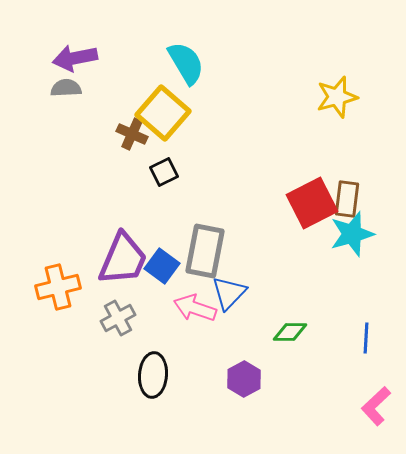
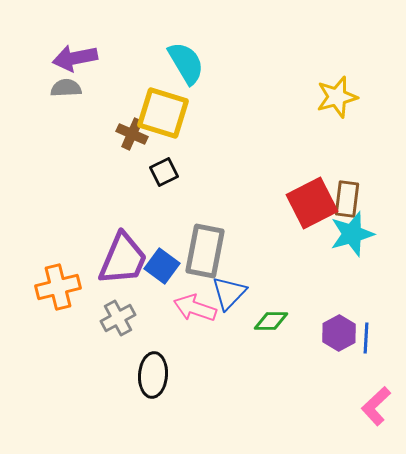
yellow square: rotated 24 degrees counterclockwise
green diamond: moved 19 px left, 11 px up
purple hexagon: moved 95 px right, 46 px up
